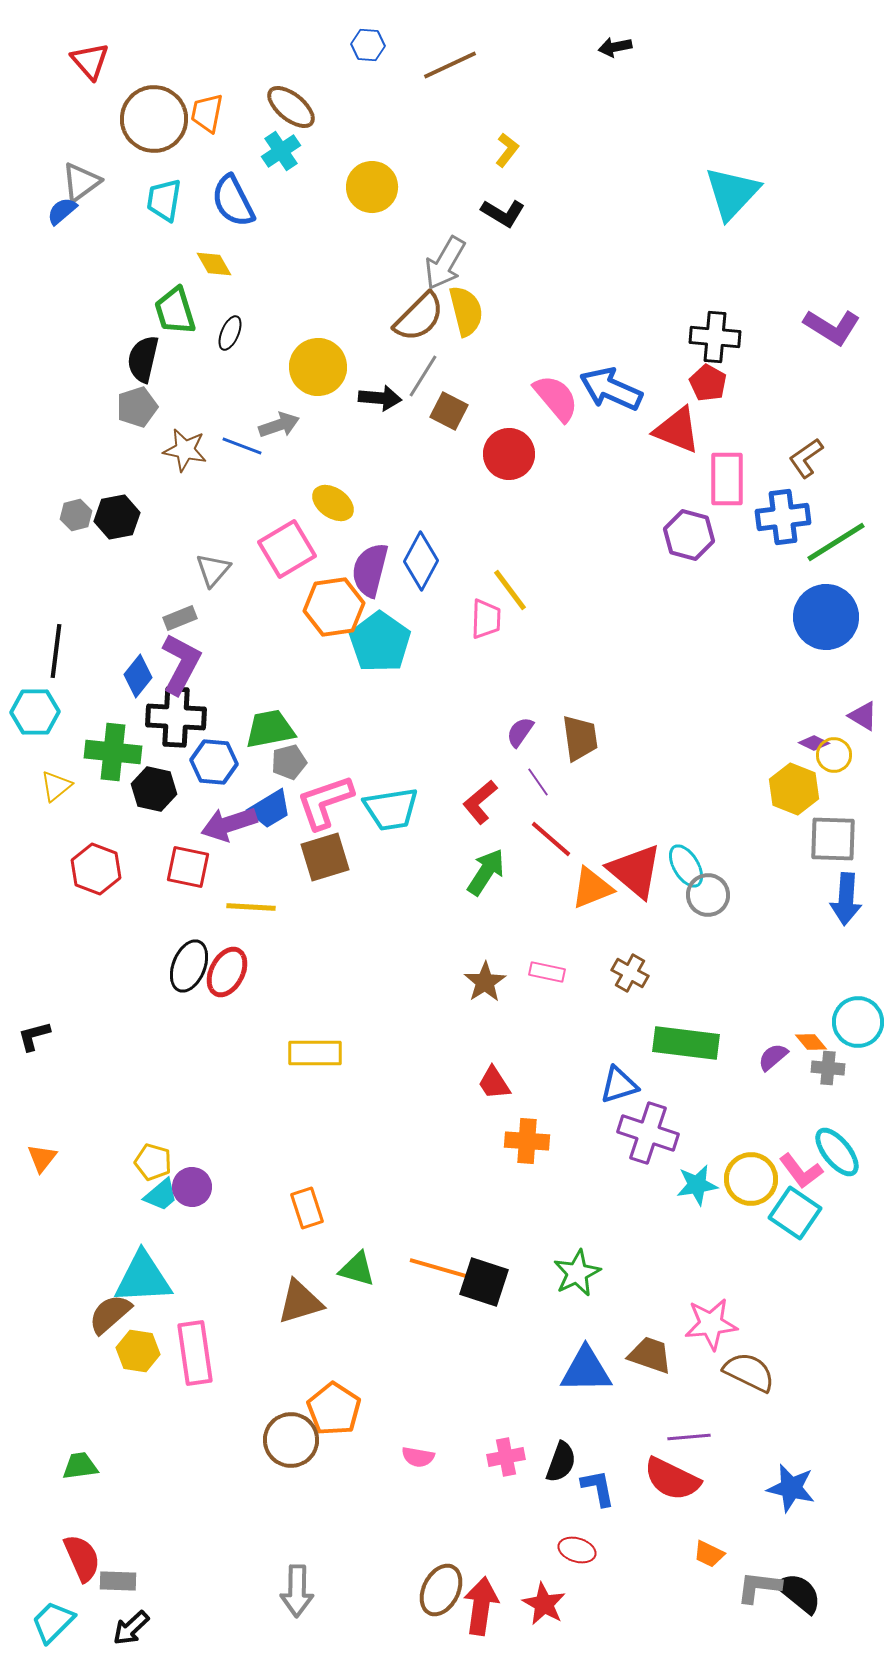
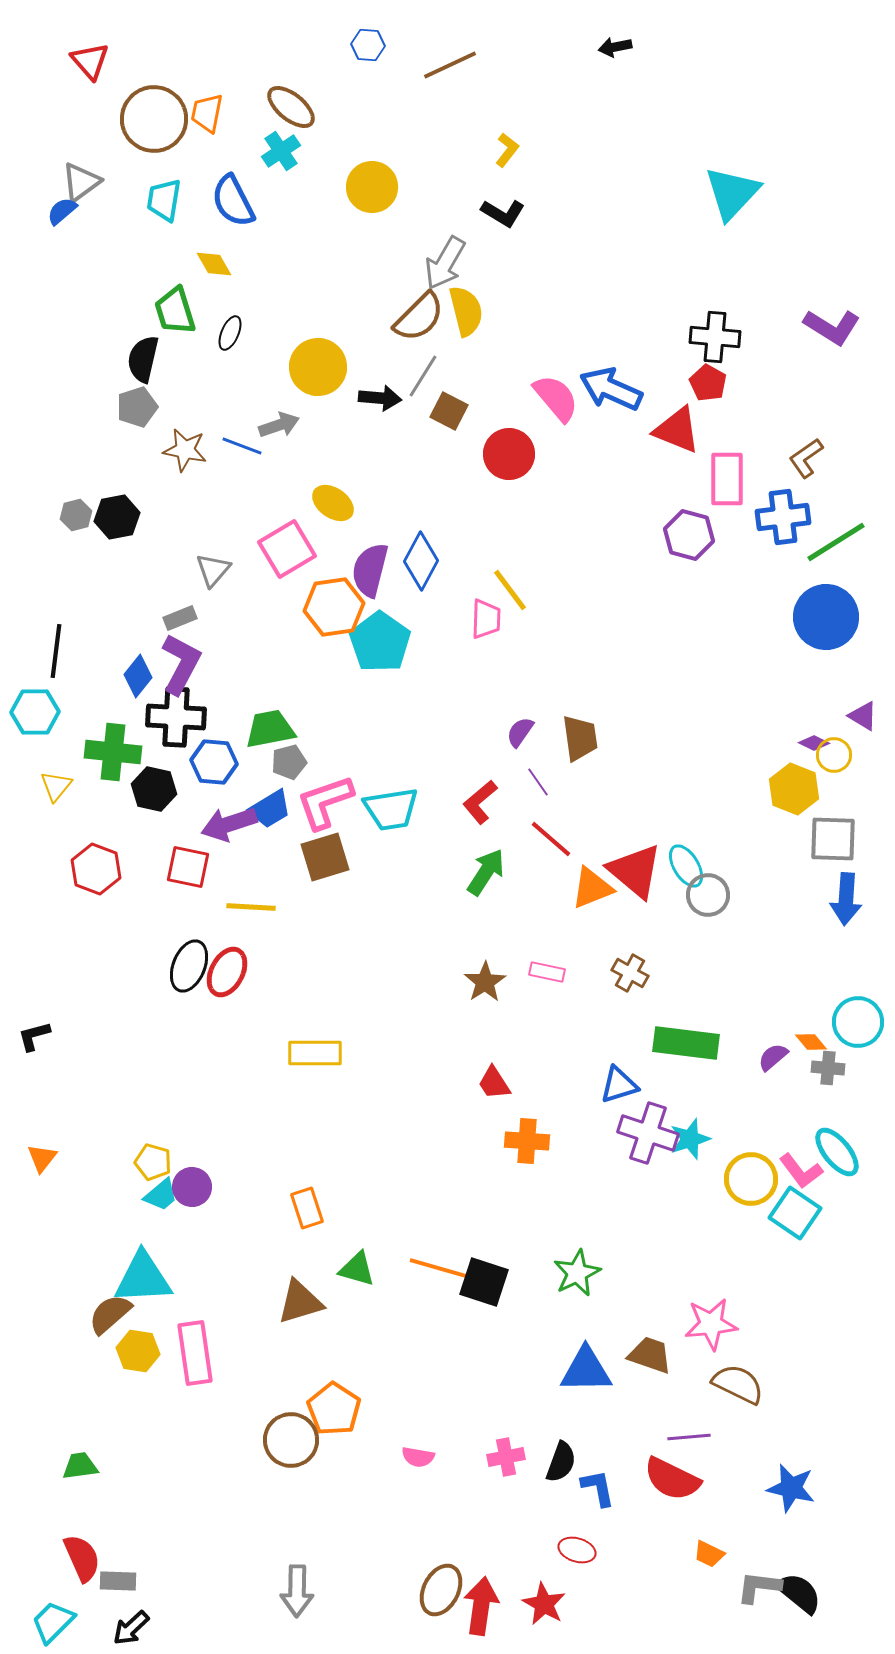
yellow triangle at (56, 786): rotated 12 degrees counterclockwise
cyan star at (697, 1185): moved 7 px left, 46 px up; rotated 9 degrees counterclockwise
brown semicircle at (749, 1372): moved 11 px left, 12 px down
